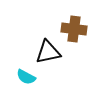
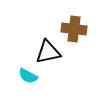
cyan semicircle: moved 2 px right, 1 px up
